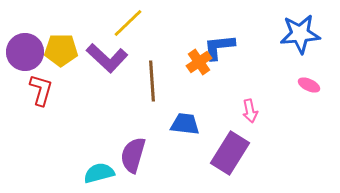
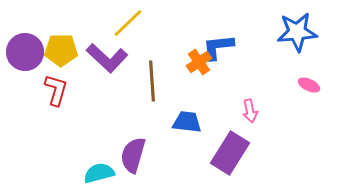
blue star: moved 3 px left, 2 px up
blue L-shape: moved 1 px left
red L-shape: moved 15 px right
blue trapezoid: moved 2 px right, 2 px up
